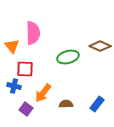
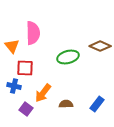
red square: moved 1 px up
